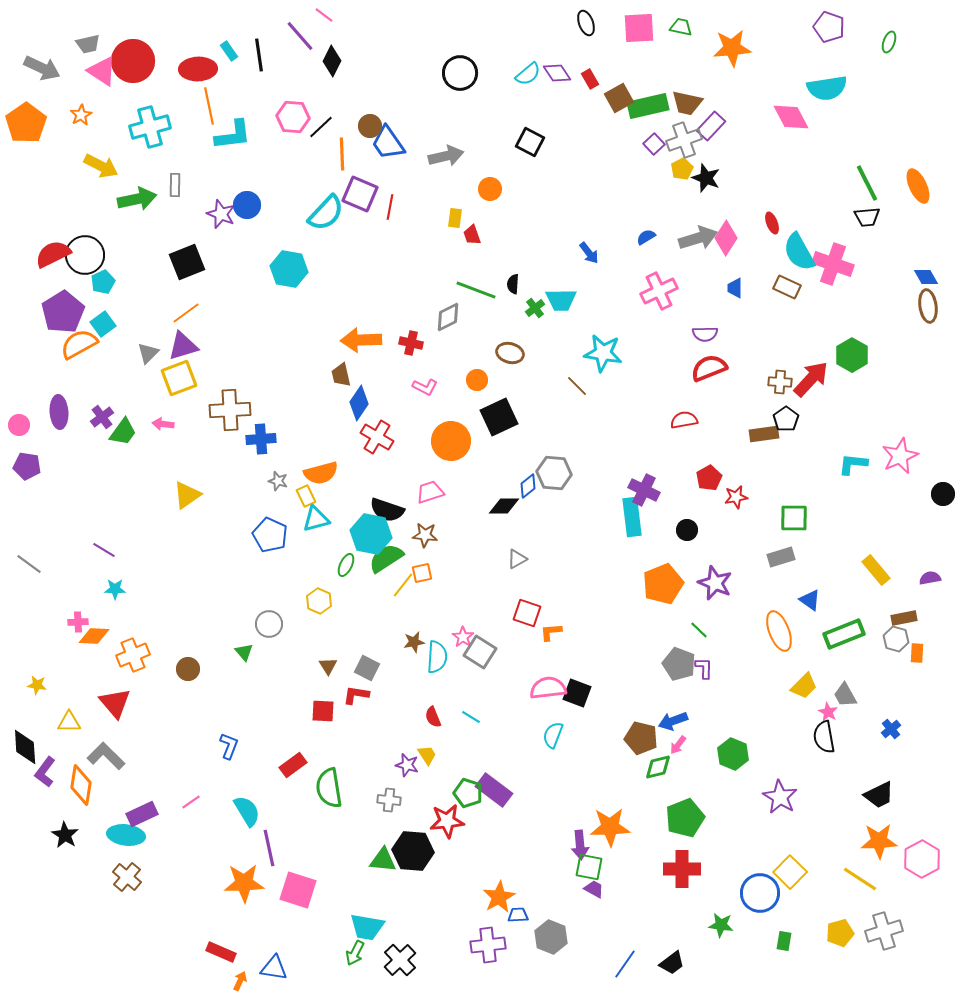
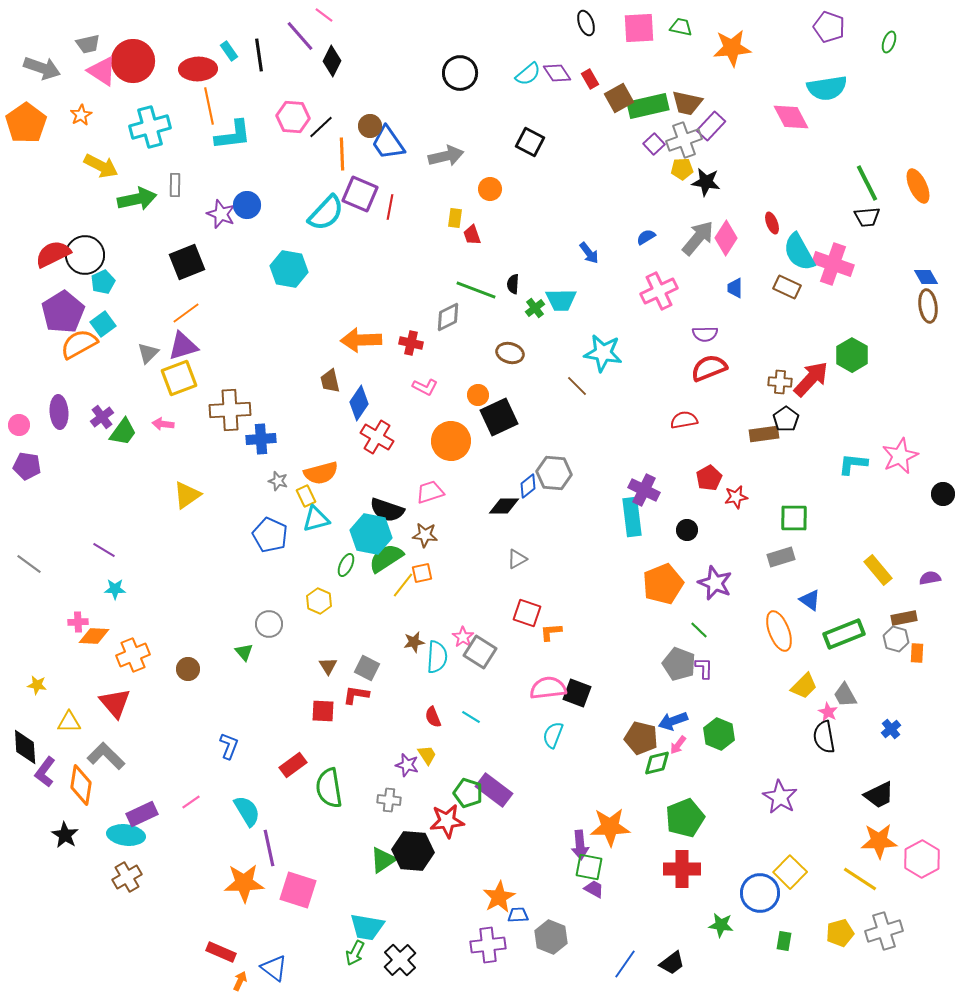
gray arrow at (42, 68): rotated 6 degrees counterclockwise
yellow pentagon at (682, 169): rotated 25 degrees clockwise
black star at (706, 178): moved 4 px down; rotated 12 degrees counterclockwise
gray arrow at (698, 238): rotated 33 degrees counterclockwise
brown trapezoid at (341, 375): moved 11 px left, 6 px down
orange circle at (477, 380): moved 1 px right, 15 px down
yellow rectangle at (876, 570): moved 2 px right
green hexagon at (733, 754): moved 14 px left, 20 px up
green diamond at (658, 767): moved 1 px left, 4 px up
green triangle at (383, 860): rotated 40 degrees counterclockwise
brown cross at (127, 877): rotated 20 degrees clockwise
blue triangle at (274, 968): rotated 28 degrees clockwise
